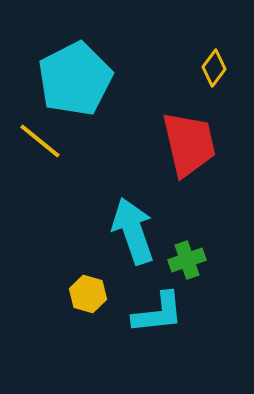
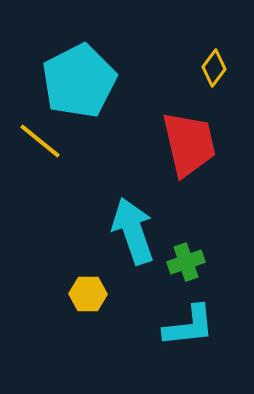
cyan pentagon: moved 4 px right, 2 px down
green cross: moved 1 px left, 2 px down
yellow hexagon: rotated 15 degrees counterclockwise
cyan L-shape: moved 31 px right, 13 px down
